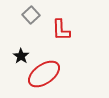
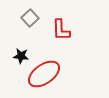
gray square: moved 1 px left, 3 px down
black star: rotated 28 degrees counterclockwise
